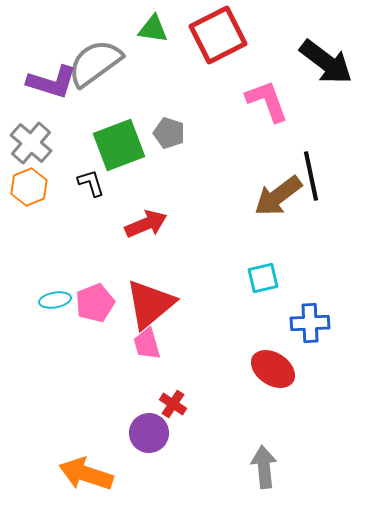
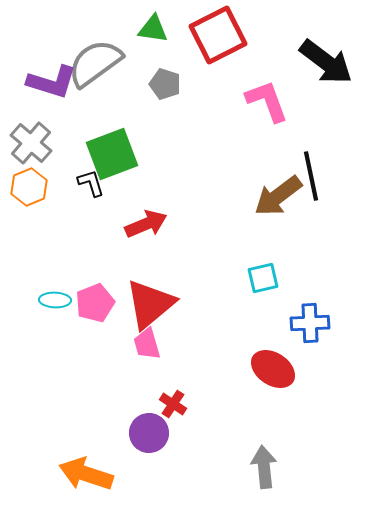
gray pentagon: moved 4 px left, 49 px up
green square: moved 7 px left, 9 px down
cyan ellipse: rotated 12 degrees clockwise
